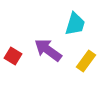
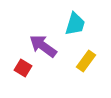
purple arrow: moved 5 px left, 4 px up
red square: moved 10 px right, 12 px down
